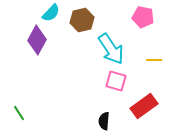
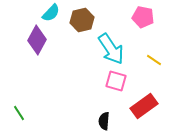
yellow line: rotated 35 degrees clockwise
